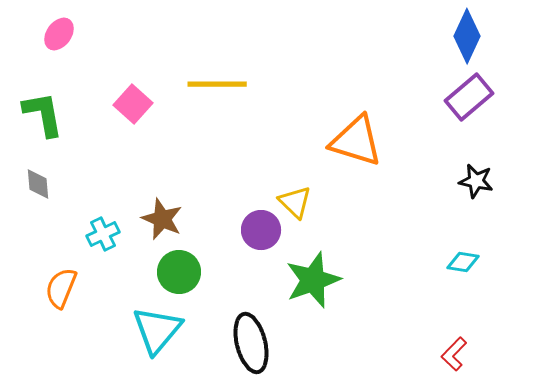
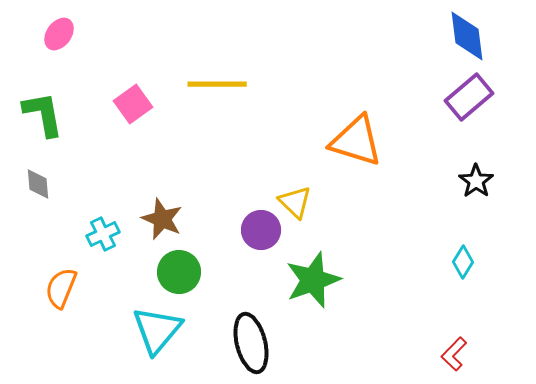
blue diamond: rotated 32 degrees counterclockwise
pink square: rotated 12 degrees clockwise
black star: rotated 24 degrees clockwise
cyan diamond: rotated 68 degrees counterclockwise
